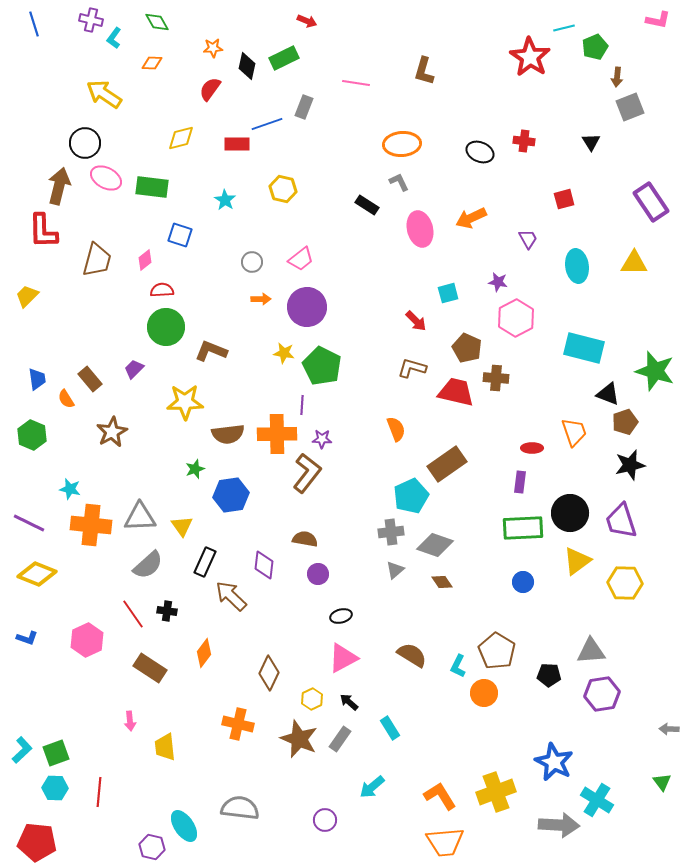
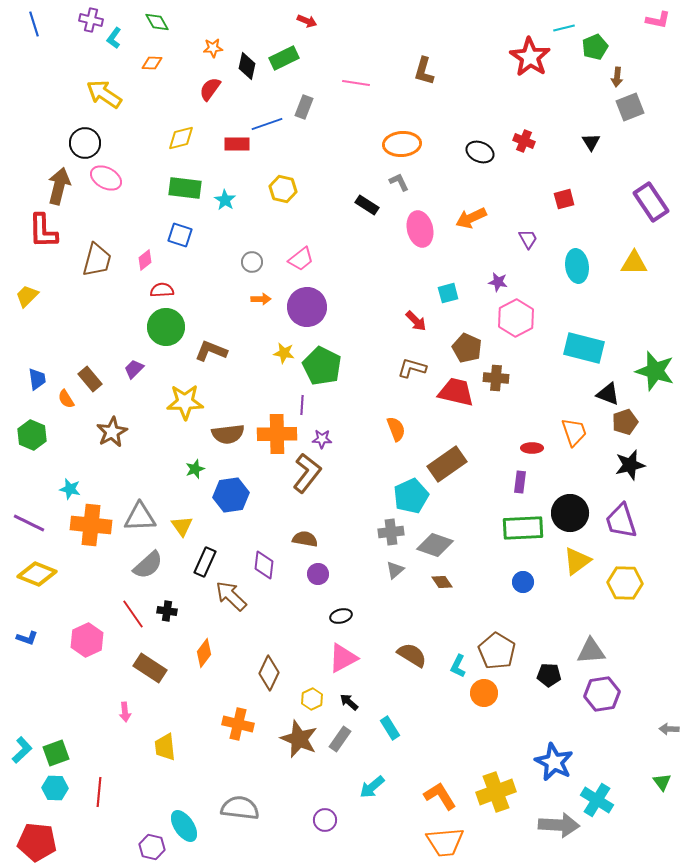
red cross at (524, 141): rotated 15 degrees clockwise
green rectangle at (152, 187): moved 33 px right, 1 px down
pink arrow at (130, 721): moved 5 px left, 9 px up
